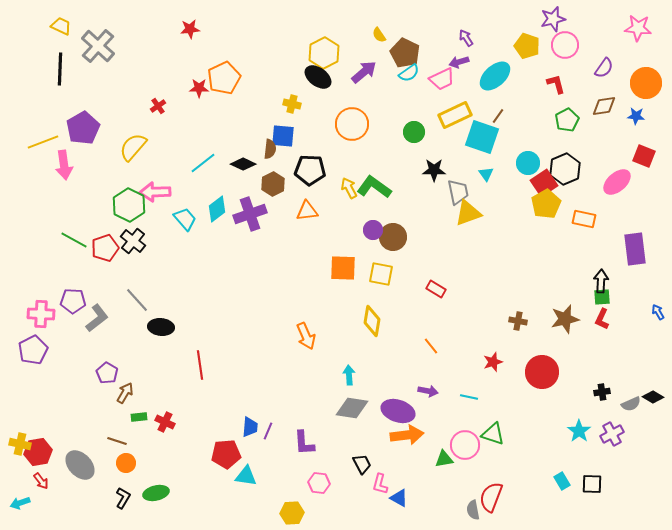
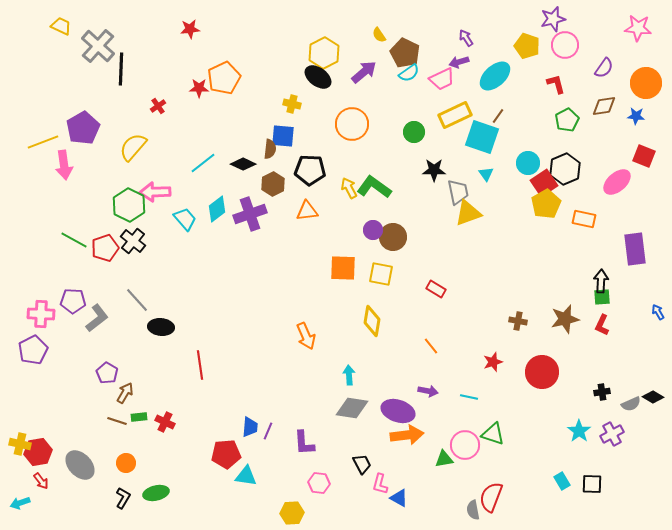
black line at (60, 69): moved 61 px right
red L-shape at (602, 319): moved 6 px down
brown line at (117, 441): moved 20 px up
